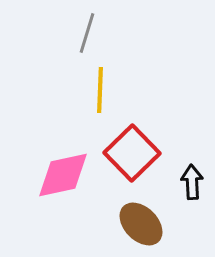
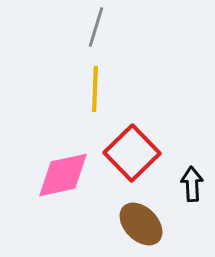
gray line: moved 9 px right, 6 px up
yellow line: moved 5 px left, 1 px up
black arrow: moved 2 px down
